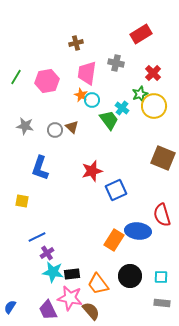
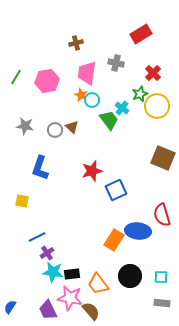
yellow circle: moved 3 px right
